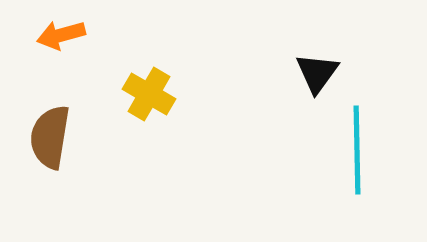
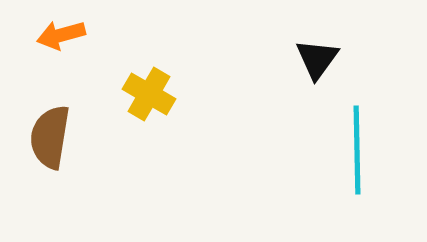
black triangle: moved 14 px up
